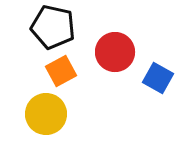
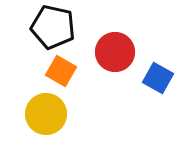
orange square: rotated 32 degrees counterclockwise
